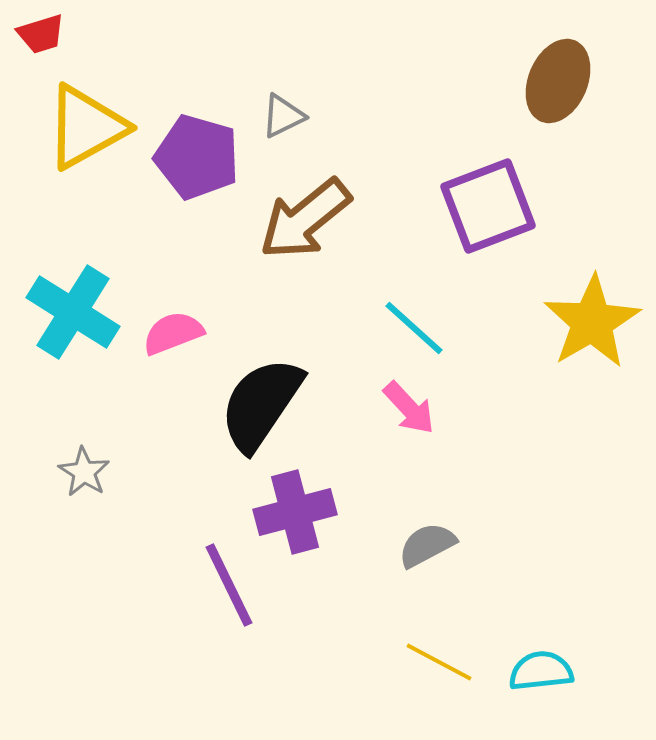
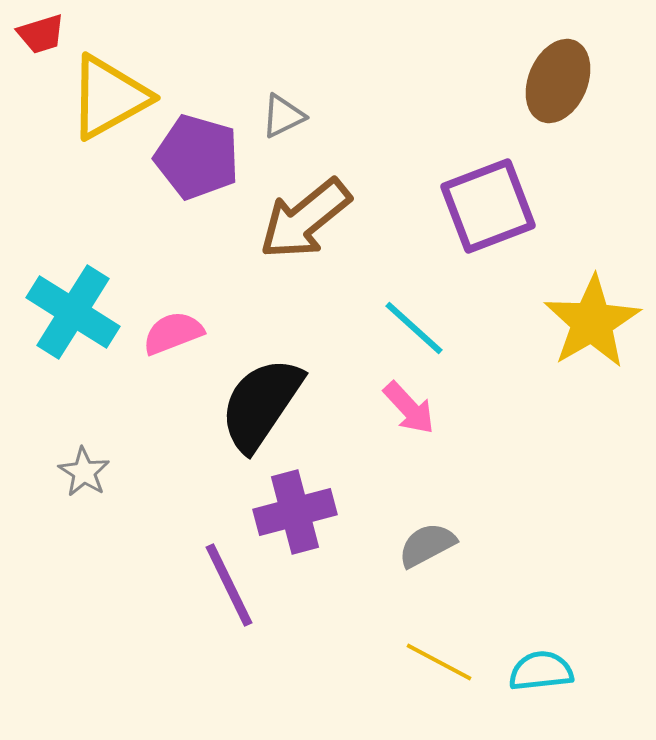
yellow triangle: moved 23 px right, 30 px up
